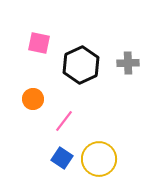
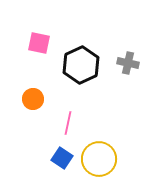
gray cross: rotated 15 degrees clockwise
pink line: moved 4 px right, 2 px down; rotated 25 degrees counterclockwise
